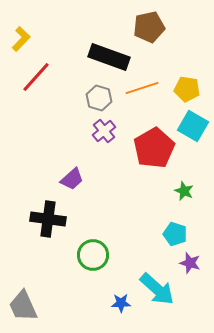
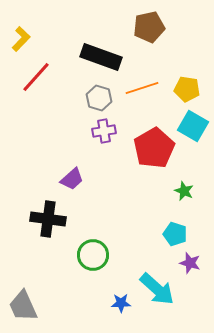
black rectangle: moved 8 px left
purple cross: rotated 30 degrees clockwise
